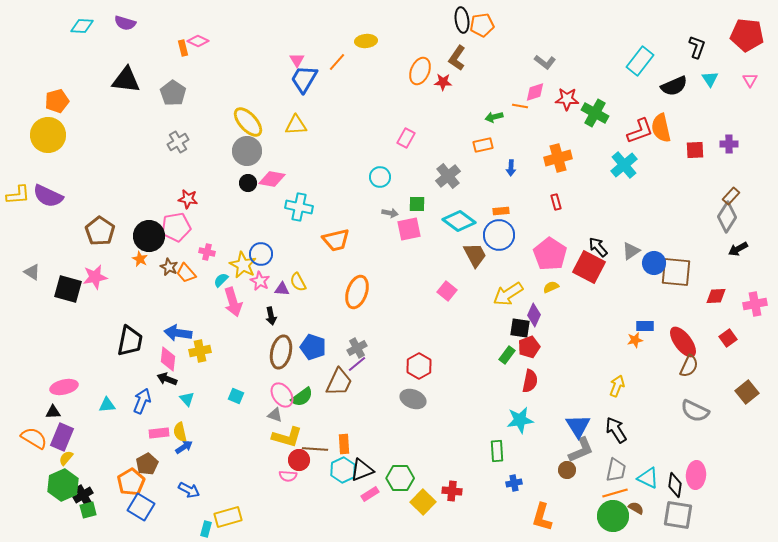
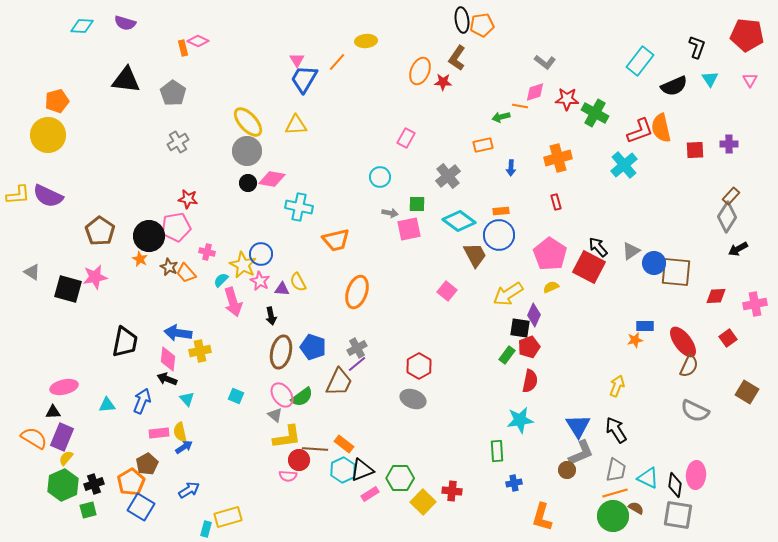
green arrow at (494, 117): moved 7 px right
black trapezoid at (130, 341): moved 5 px left, 1 px down
brown square at (747, 392): rotated 20 degrees counterclockwise
gray triangle at (275, 415): rotated 21 degrees clockwise
yellow L-shape at (287, 437): rotated 24 degrees counterclockwise
orange rectangle at (344, 444): rotated 48 degrees counterclockwise
gray L-shape at (581, 450): moved 3 px down
blue arrow at (189, 490): rotated 60 degrees counterclockwise
black cross at (83, 495): moved 11 px right, 11 px up; rotated 12 degrees clockwise
